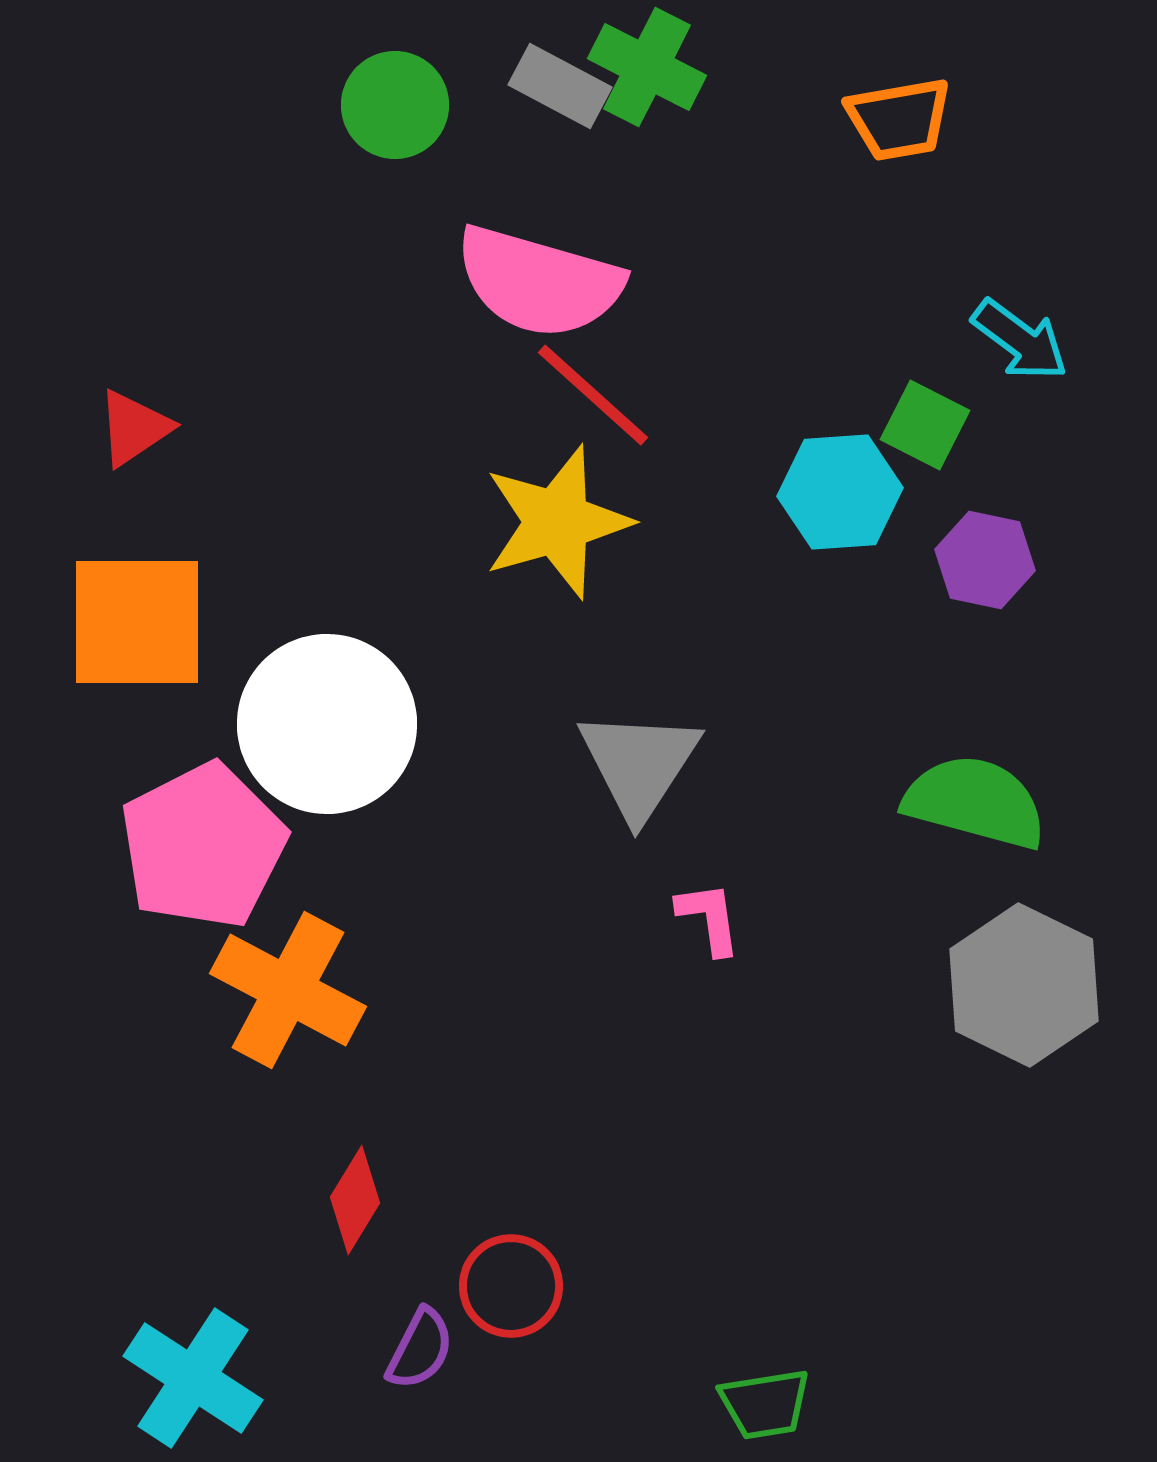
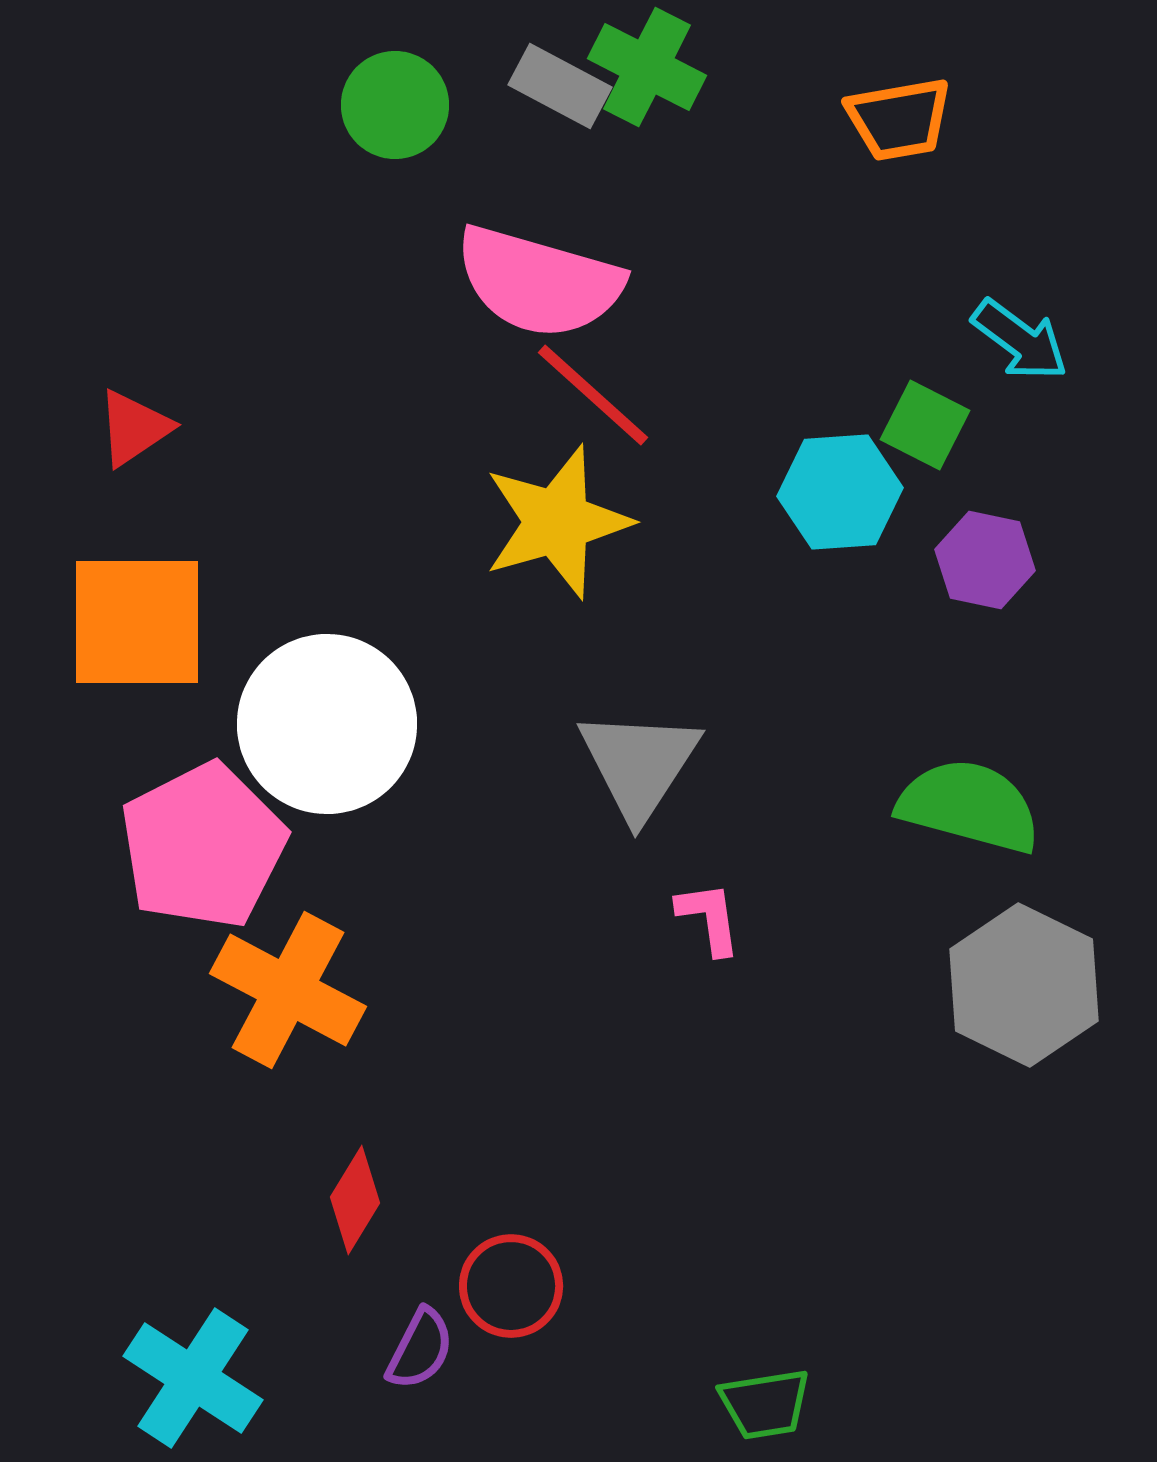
green semicircle: moved 6 px left, 4 px down
